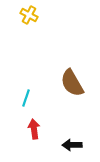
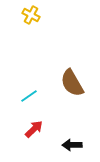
yellow cross: moved 2 px right
cyan line: moved 3 px right, 2 px up; rotated 36 degrees clockwise
red arrow: rotated 54 degrees clockwise
